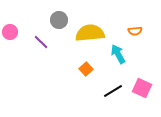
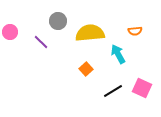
gray circle: moved 1 px left, 1 px down
